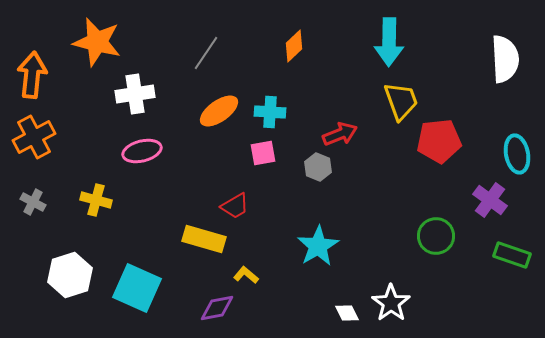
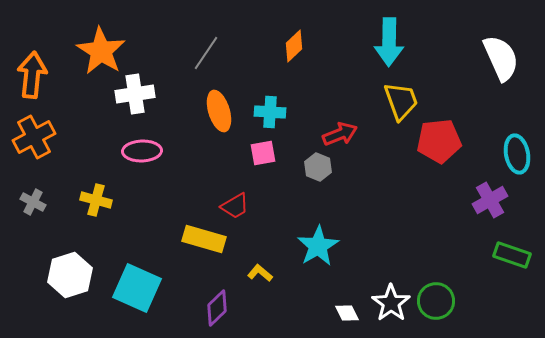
orange star: moved 4 px right, 9 px down; rotated 18 degrees clockwise
white semicircle: moved 4 px left, 1 px up; rotated 21 degrees counterclockwise
orange ellipse: rotated 72 degrees counterclockwise
pink ellipse: rotated 12 degrees clockwise
purple cross: rotated 24 degrees clockwise
green circle: moved 65 px down
yellow L-shape: moved 14 px right, 2 px up
purple diamond: rotated 33 degrees counterclockwise
